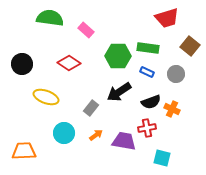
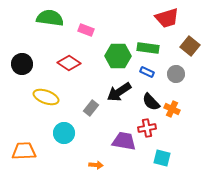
pink rectangle: rotated 21 degrees counterclockwise
black semicircle: rotated 66 degrees clockwise
orange arrow: moved 30 px down; rotated 40 degrees clockwise
